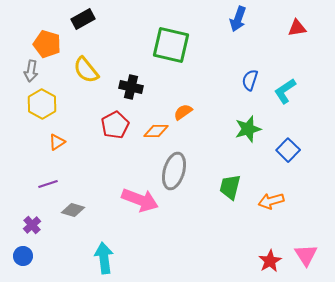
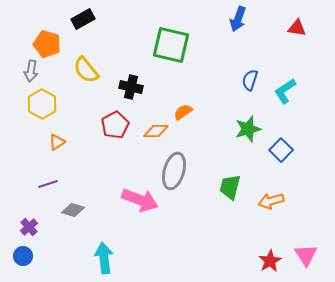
red triangle: rotated 18 degrees clockwise
blue square: moved 7 px left
purple cross: moved 3 px left, 2 px down
